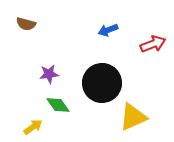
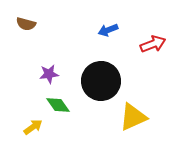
black circle: moved 1 px left, 2 px up
